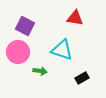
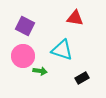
pink circle: moved 5 px right, 4 px down
